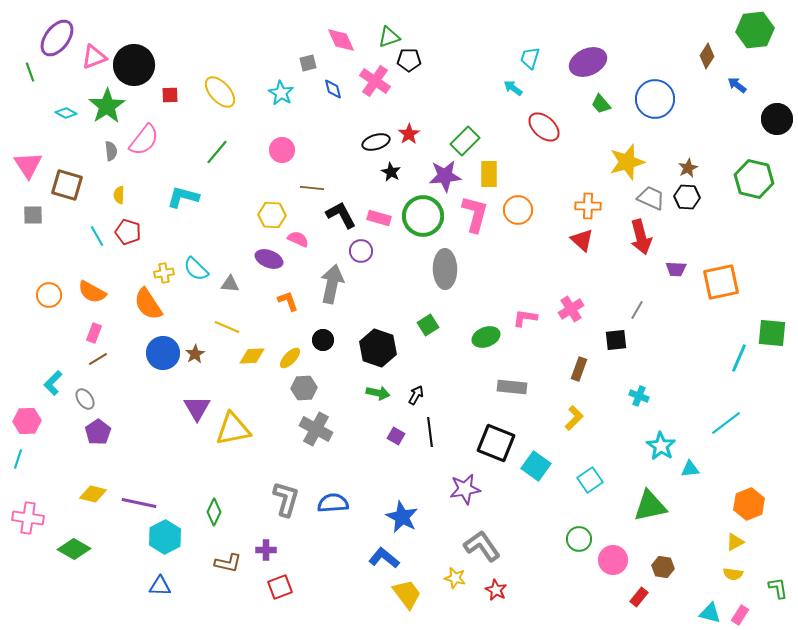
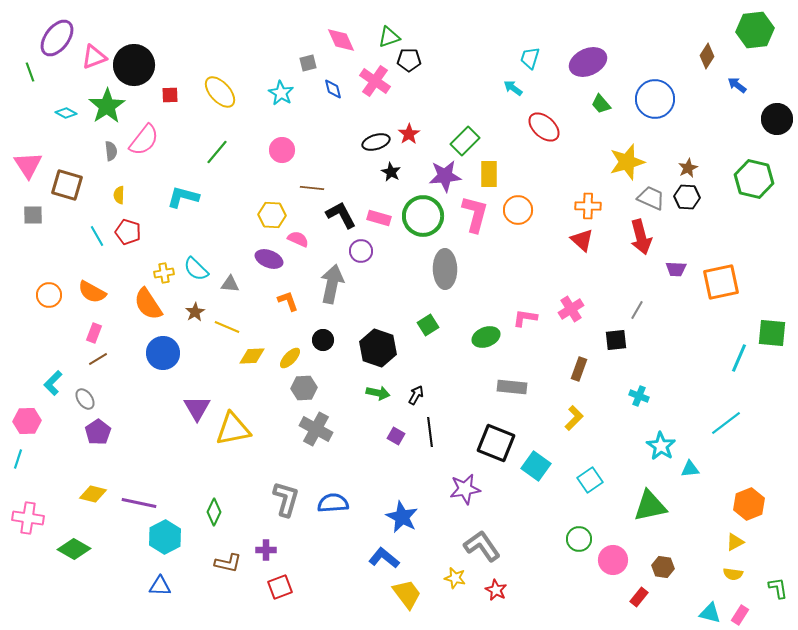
brown star at (195, 354): moved 42 px up
